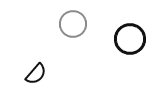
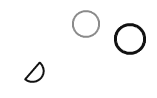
gray circle: moved 13 px right
